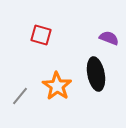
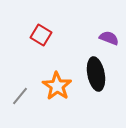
red square: rotated 15 degrees clockwise
